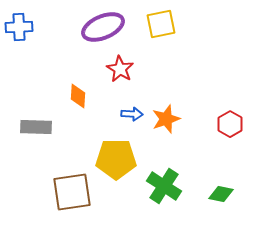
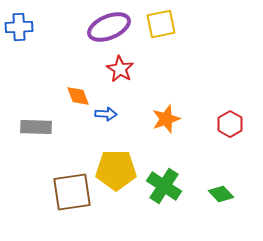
purple ellipse: moved 6 px right
orange diamond: rotated 25 degrees counterclockwise
blue arrow: moved 26 px left
yellow pentagon: moved 11 px down
green diamond: rotated 35 degrees clockwise
